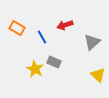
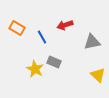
gray triangle: rotated 30 degrees clockwise
